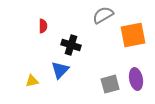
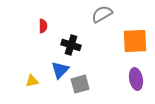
gray semicircle: moved 1 px left, 1 px up
orange square: moved 2 px right, 6 px down; rotated 8 degrees clockwise
gray square: moved 30 px left
